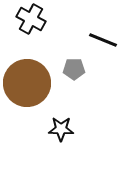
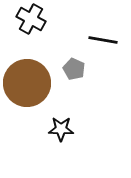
black line: rotated 12 degrees counterclockwise
gray pentagon: rotated 25 degrees clockwise
